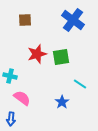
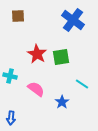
brown square: moved 7 px left, 4 px up
red star: rotated 24 degrees counterclockwise
cyan line: moved 2 px right
pink semicircle: moved 14 px right, 9 px up
blue arrow: moved 1 px up
